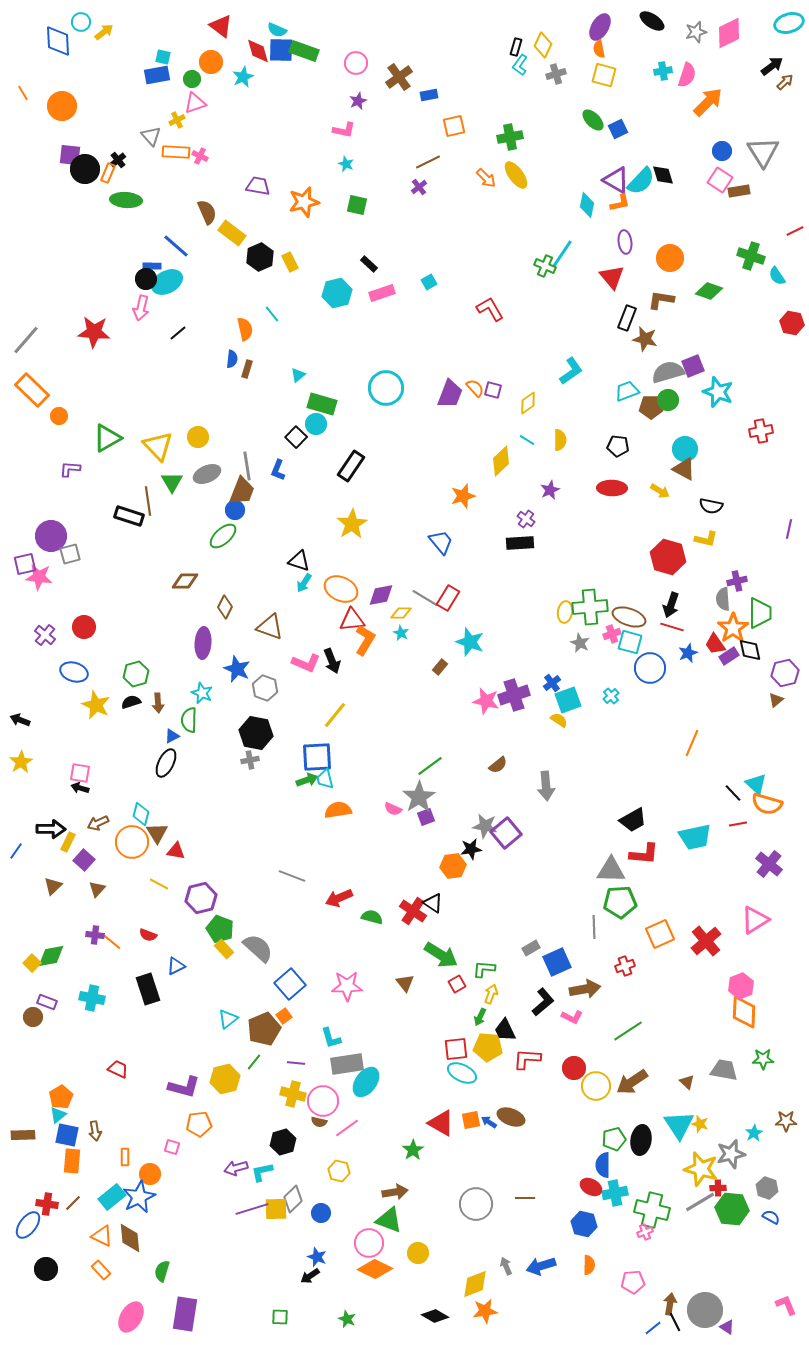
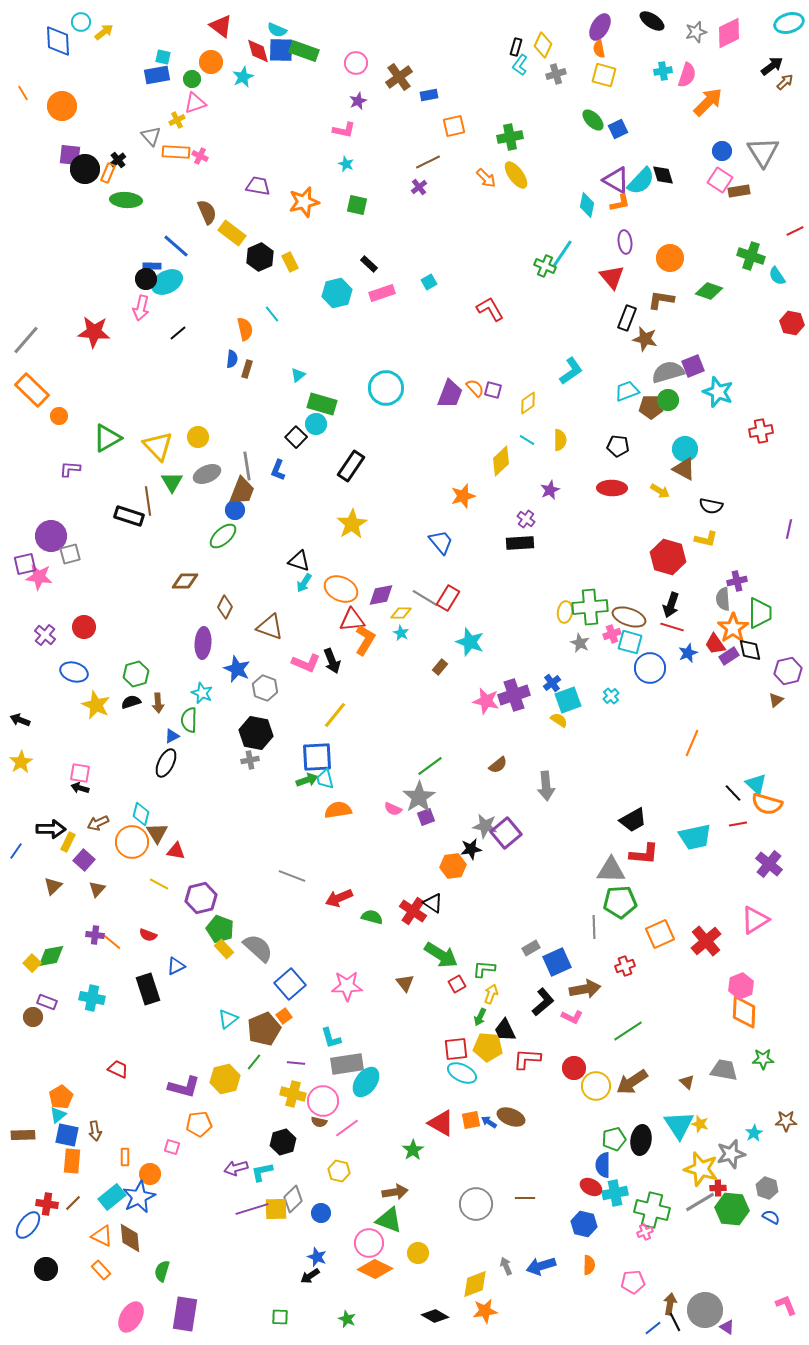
purple hexagon at (785, 673): moved 3 px right, 2 px up
